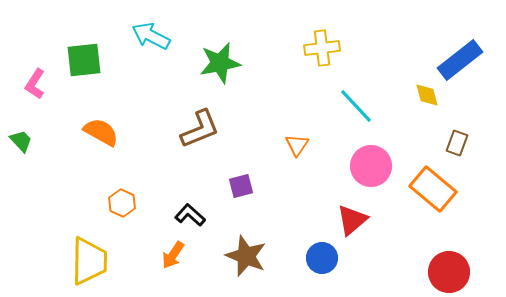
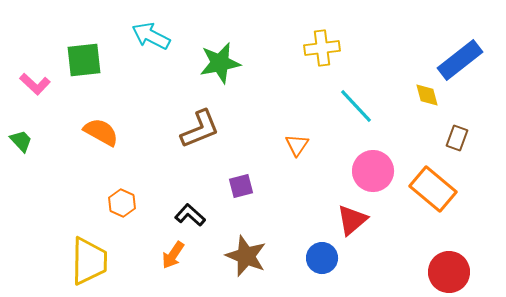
pink L-shape: rotated 80 degrees counterclockwise
brown rectangle: moved 5 px up
pink circle: moved 2 px right, 5 px down
